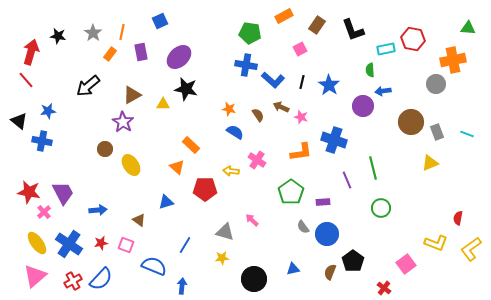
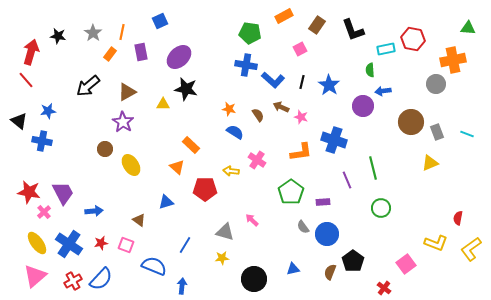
brown triangle at (132, 95): moved 5 px left, 3 px up
blue arrow at (98, 210): moved 4 px left, 1 px down
